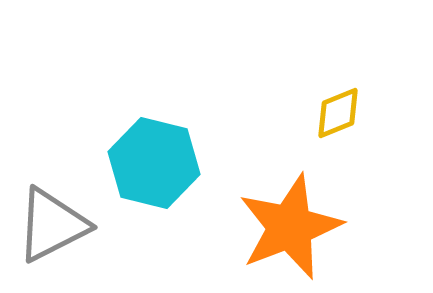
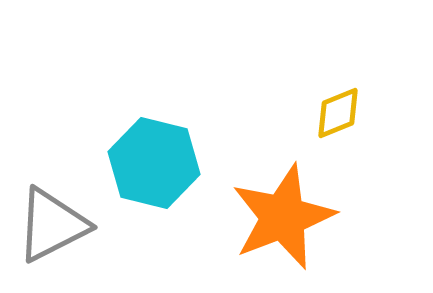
orange star: moved 7 px left, 10 px up
